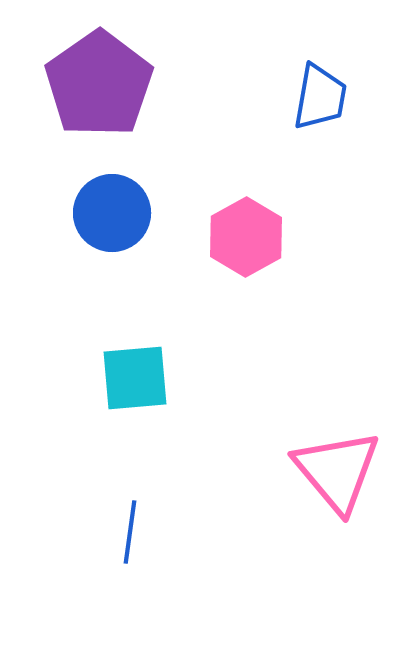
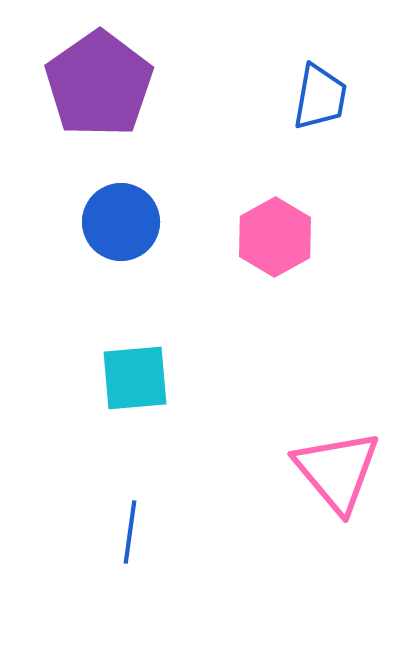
blue circle: moved 9 px right, 9 px down
pink hexagon: moved 29 px right
